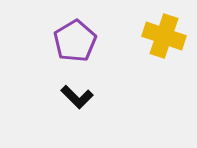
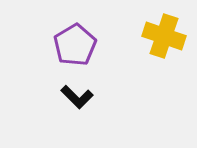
purple pentagon: moved 4 px down
